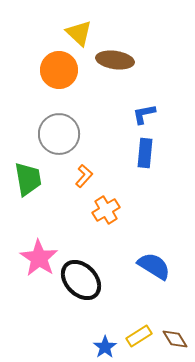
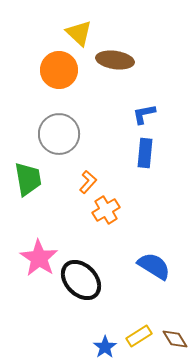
orange L-shape: moved 4 px right, 6 px down
